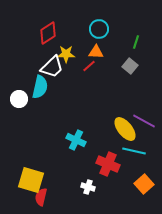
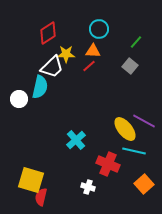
green line: rotated 24 degrees clockwise
orange triangle: moved 3 px left, 1 px up
cyan cross: rotated 24 degrees clockwise
